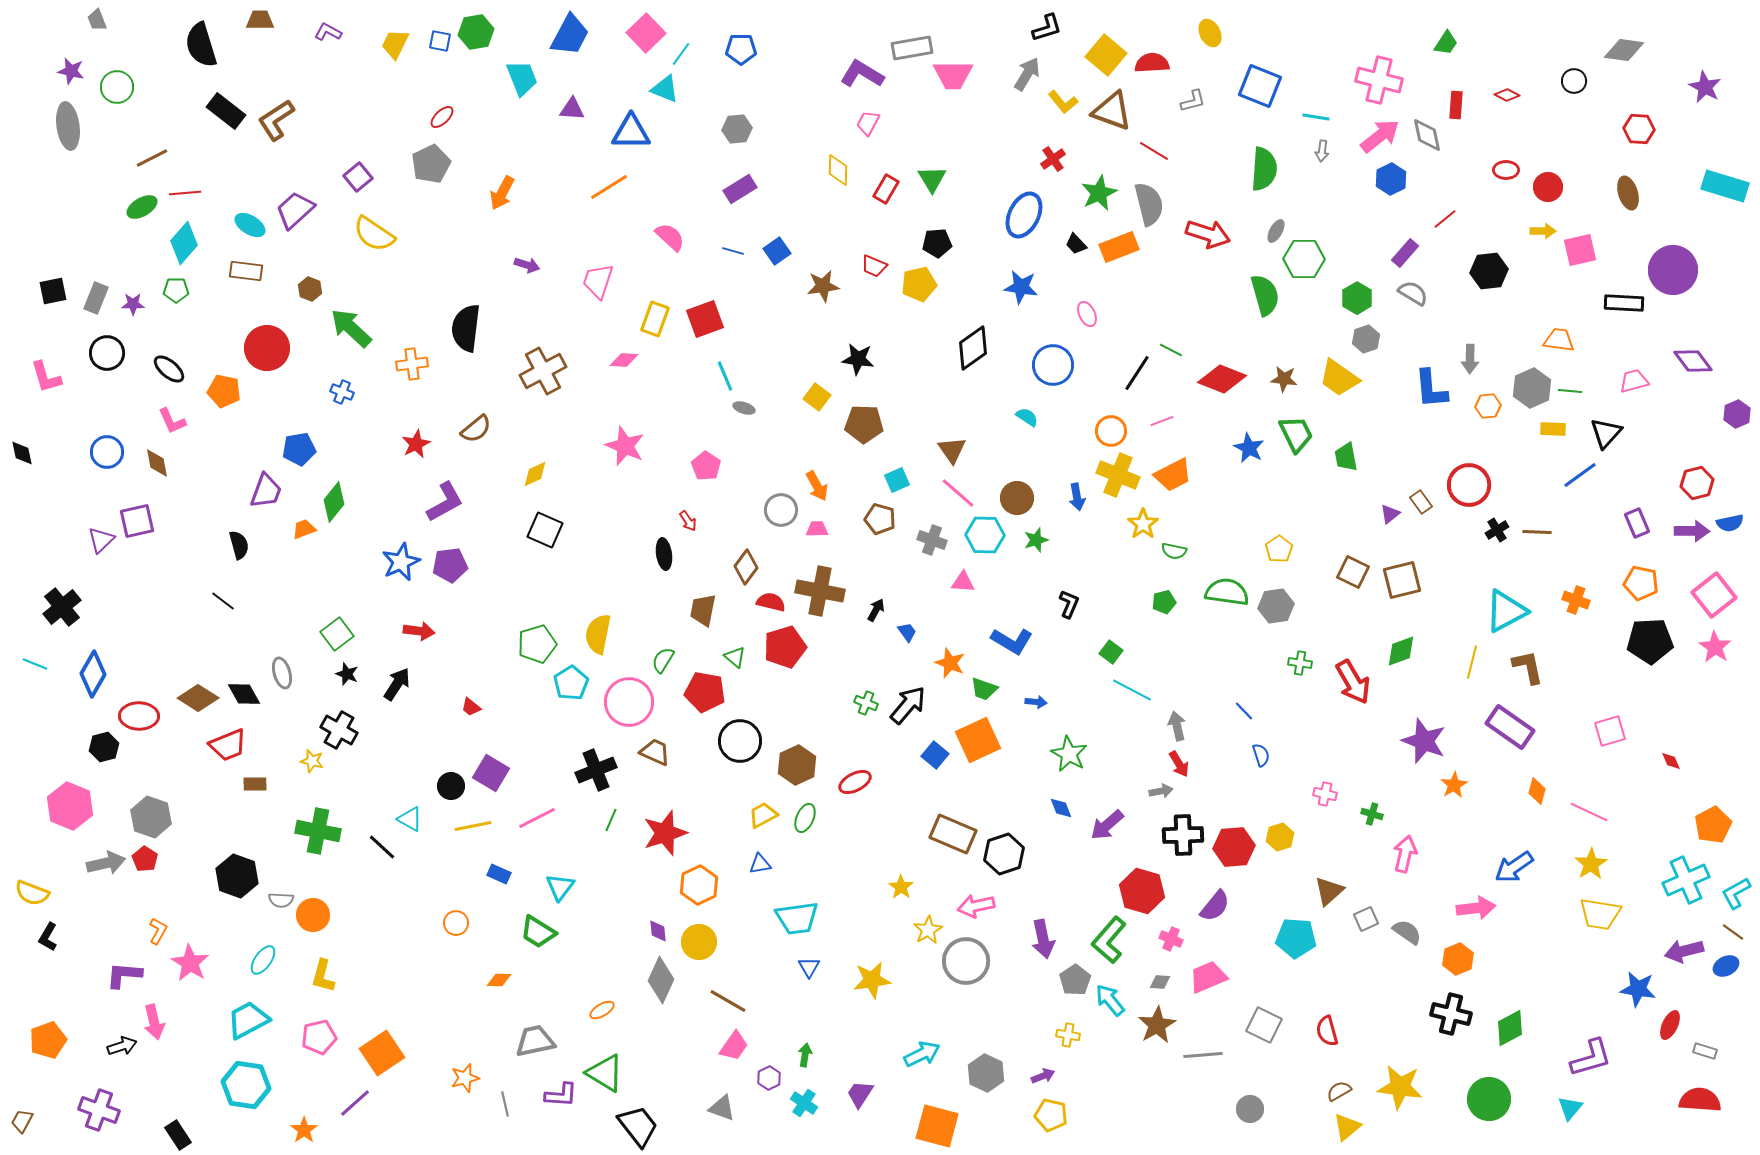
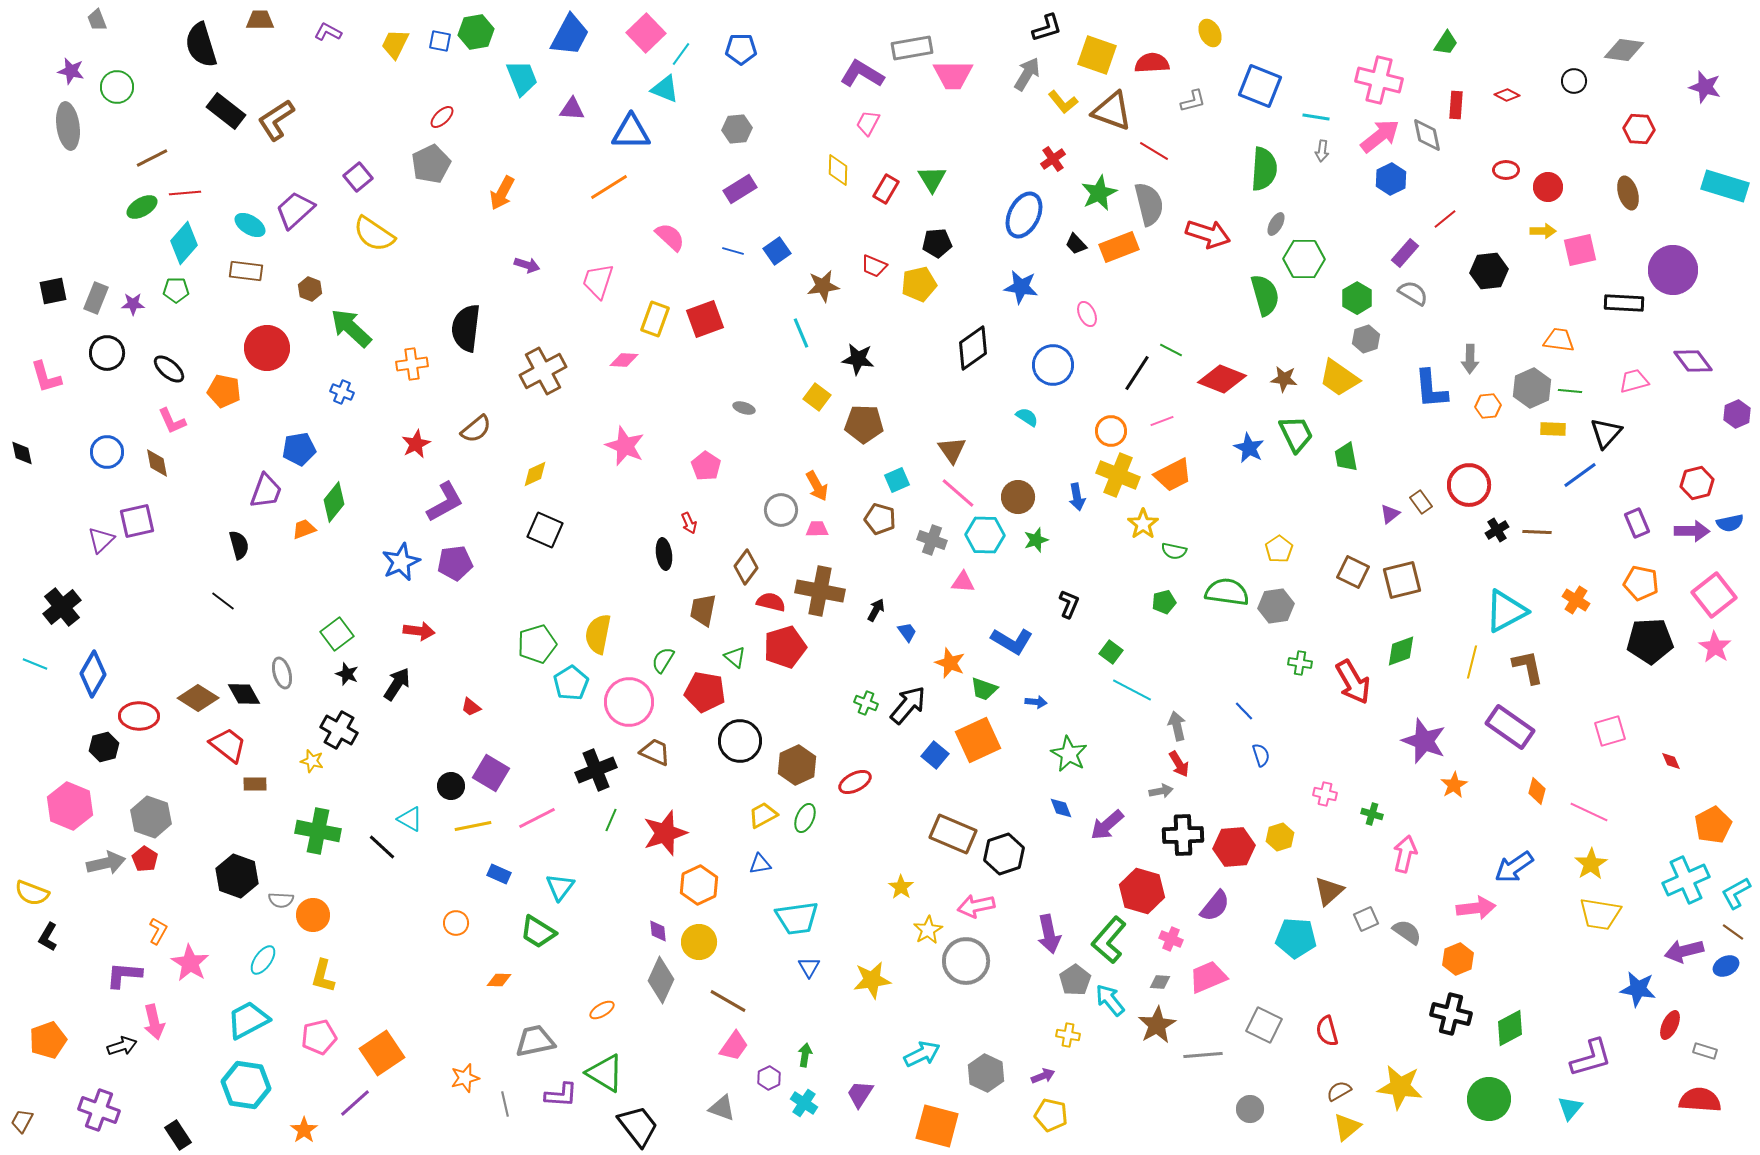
yellow square at (1106, 55): moved 9 px left; rotated 21 degrees counterclockwise
purple star at (1705, 87): rotated 12 degrees counterclockwise
gray ellipse at (1276, 231): moved 7 px up
cyan line at (725, 376): moved 76 px right, 43 px up
brown circle at (1017, 498): moved 1 px right, 1 px up
red arrow at (688, 521): moved 1 px right, 2 px down; rotated 10 degrees clockwise
purple pentagon at (450, 565): moved 5 px right, 2 px up
orange cross at (1576, 600): rotated 12 degrees clockwise
red trapezoid at (228, 745): rotated 120 degrees counterclockwise
purple arrow at (1043, 939): moved 6 px right, 5 px up
